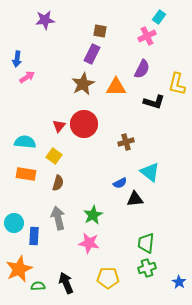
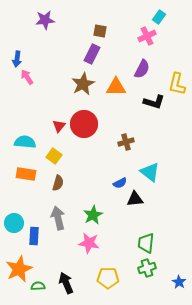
pink arrow: rotated 91 degrees counterclockwise
